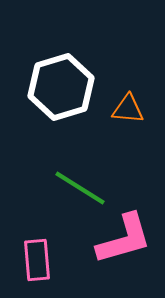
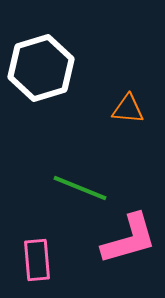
white hexagon: moved 20 px left, 19 px up
green line: rotated 10 degrees counterclockwise
pink L-shape: moved 5 px right
